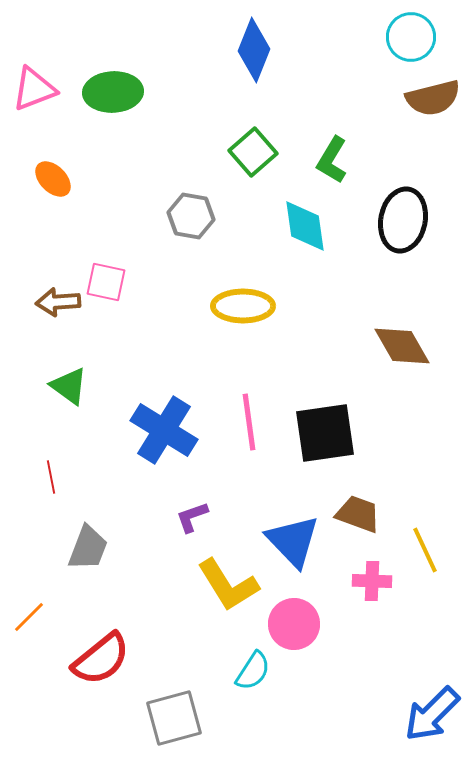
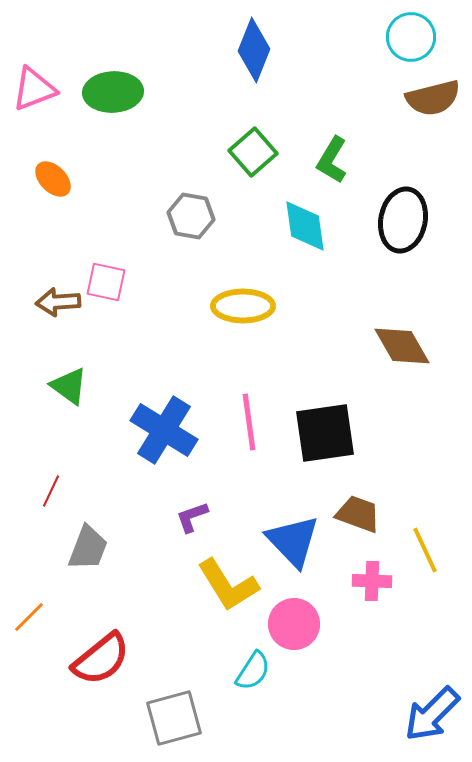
red line: moved 14 px down; rotated 36 degrees clockwise
